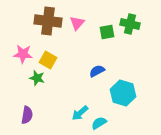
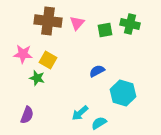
green square: moved 2 px left, 2 px up
purple semicircle: rotated 12 degrees clockwise
